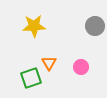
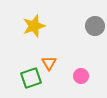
yellow star: rotated 15 degrees counterclockwise
pink circle: moved 9 px down
